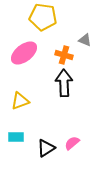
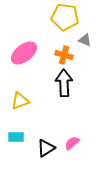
yellow pentagon: moved 22 px right
